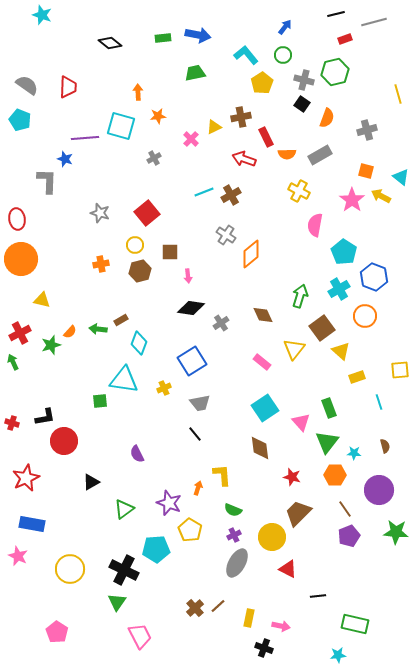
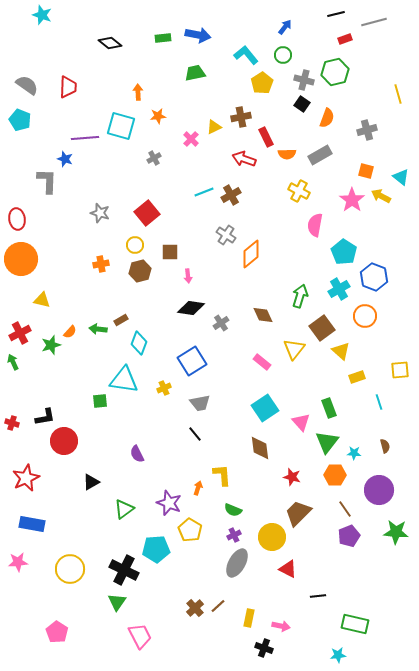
pink star at (18, 556): moved 6 px down; rotated 30 degrees counterclockwise
